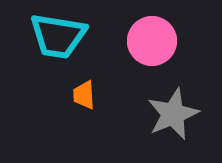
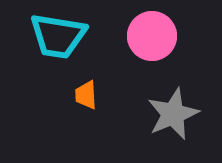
pink circle: moved 5 px up
orange trapezoid: moved 2 px right
